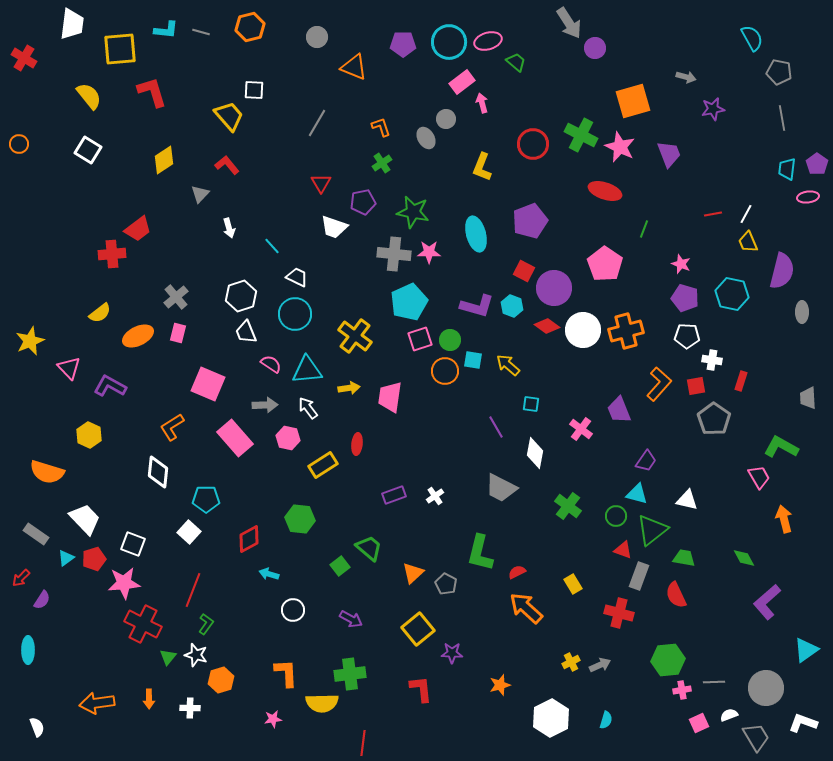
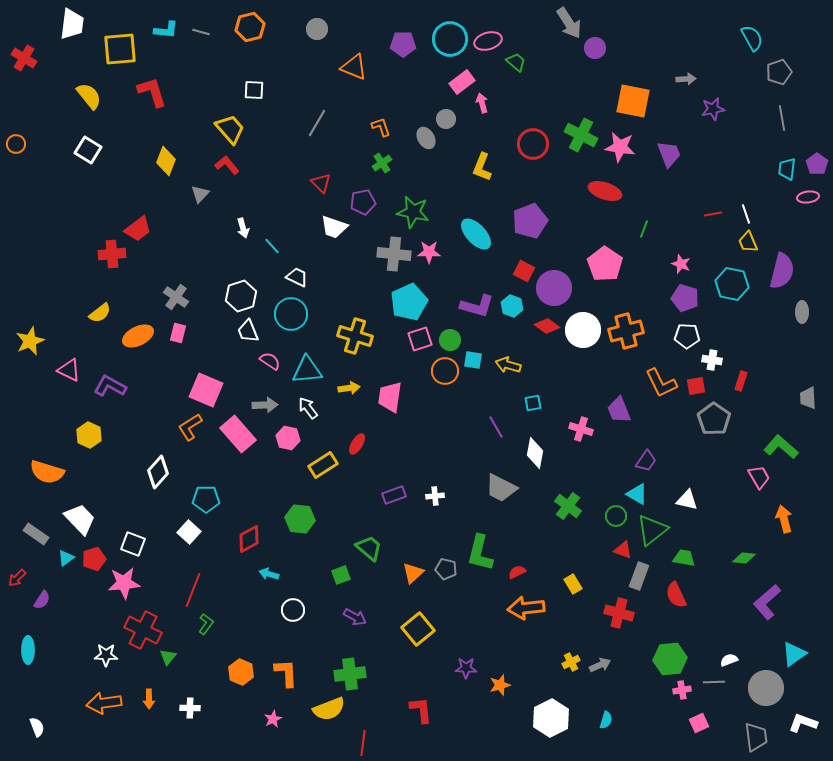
gray circle at (317, 37): moved 8 px up
cyan circle at (449, 42): moved 1 px right, 3 px up
gray pentagon at (779, 72): rotated 30 degrees counterclockwise
gray arrow at (686, 77): moved 2 px down; rotated 18 degrees counterclockwise
orange square at (633, 101): rotated 27 degrees clockwise
yellow trapezoid at (229, 116): moved 1 px right, 13 px down
orange circle at (19, 144): moved 3 px left
pink star at (620, 147): rotated 16 degrees counterclockwise
yellow diamond at (164, 160): moved 2 px right, 1 px down; rotated 36 degrees counterclockwise
red triangle at (321, 183): rotated 15 degrees counterclockwise
white line at (746, 214): rotated 48 degrees counterclockwise
white arrow at (229, 228): moved 14 px right
cyan ellipse at (476, 234): rotated 28 degrees counterclockwise
cyan hexagon at (732, 294): moved 10 px up
gray cross at (176, 297): rotated 15 degrees counterclockwise
cyan circle at (295, 314): moved 4 px left
white trapezoid at (246, 332): moved 2 px right, 1 px up
yellow cross at (355, 336): rotated 20 degrees counterclockwise
pink semicircle at (271, 364): moved 1 px left, 3 px up
yellow arrow at (508, 365): rotated 25 degrees counterclockwise
pink triangle at (69, 368): moved 2 px down; rotated 20 degrees counterclockwise
pink square at (208, 384): moved 2 px left, 6 px down
orange L-shape at (659, 384): moved 2 px right, 1 px up; rotated 112 degrees clockwise
cyan square at (531, 404): moved 2 px right, 1 px up; rotated 18 degrees counterclockwise
orange L-shape at (172, 427): moved 18 px right
pink cross at (581, 429): rotated 20 degrees counterclockwise
pink rectangle at (235, 438): moved 3 px right, 4 px up
red ellipse at (357, 444): rotated 25 degrees clockwise
green L-shape at (781, 447): rotated 12 degrees clockwise
white diamond at (158, 472): rotated 36 degrees clockwise
cyan triangle at (637, 494): rotated 15 degrees clockwise
white cross at (435, 496): rotated 30 degrees clockwise
white trapezoid at (85, 519): moved 5 px left
green diamond at (744, 558): rotated 55 degrees counterclockwise
green square at (340, 566): moved 1 px right, 9 px down; rotated 18 degrees clockwise
red arrow at (21, 578): moved 4 px left
gray pentagon at (446, 584): moved 15 px up; rotated 15 degrees counterclockwise
orange arrow at (526, 608): rotated 48 degrees counterclockwise
purple arrow at (351, 619): moved 4 px right, 2 px up
red cross at (143, 624): moved 6 px down
cyan triangle at (806, 650): moved 12 px left, 4 px down
purple star at (452, 653): moved 14 px right, 15 px down
white star at (196, 655): moved 90 px left; rotated 15 degrees counterclockwise
green hexagon at (668, 660): moved 2 px right, 1 px up
orange hexagon at (221, 680): moved 20 px right, 8 px up; rotated 20 degrees counterclockwise
red L-shape at (421, 689): moved 21 px down
orange arrow at (97, 703): moved 7 px right
yellow semicircle at (322, 703): moved 7 px right, 6 px down; rotated 20 degrees counterclockwise
white semicircle at (729, 715): moved 55 px up
pink star at (273, 719): rotated 18 degrees counterclockwise
gray trapezoid at (756, 737): rotated 24 degrees clockwise
